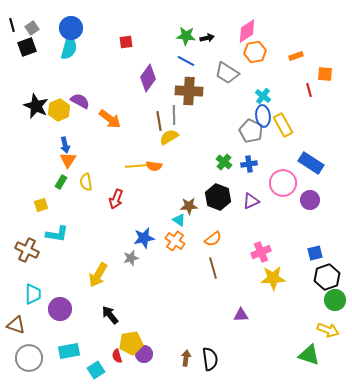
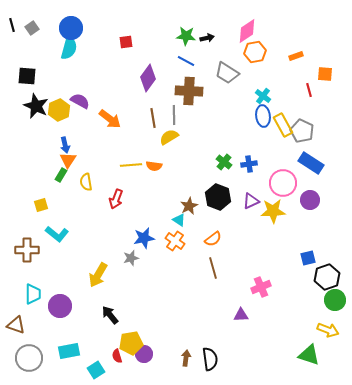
black square at (27, 47): moved 29 px down; rotated 24 degrees clockwise
brown line at (159, 121): moved 6 px left, 3 px up
gray pentagon at (251, 131): moved 51 px right
yellow line at (136, 166): moved 5 px left, 1 px up
green rectangle at (61, 182): moved 7 px up
brown star at (189, 206): rotated 24 degrees counterclockwise
cyan L-shape at (57, 234): rotated 30 degrees clockwise
brown cross at (27, 250): rotated 25 degrees counterclockwise
pink cross at (261, 252): moved 35 px down
blue square at (315, 253): moved 7 px left, 5 px down
yellow star at (273, 278): moved 67 px up
purple circle at (60, 309): moved 3 px up
